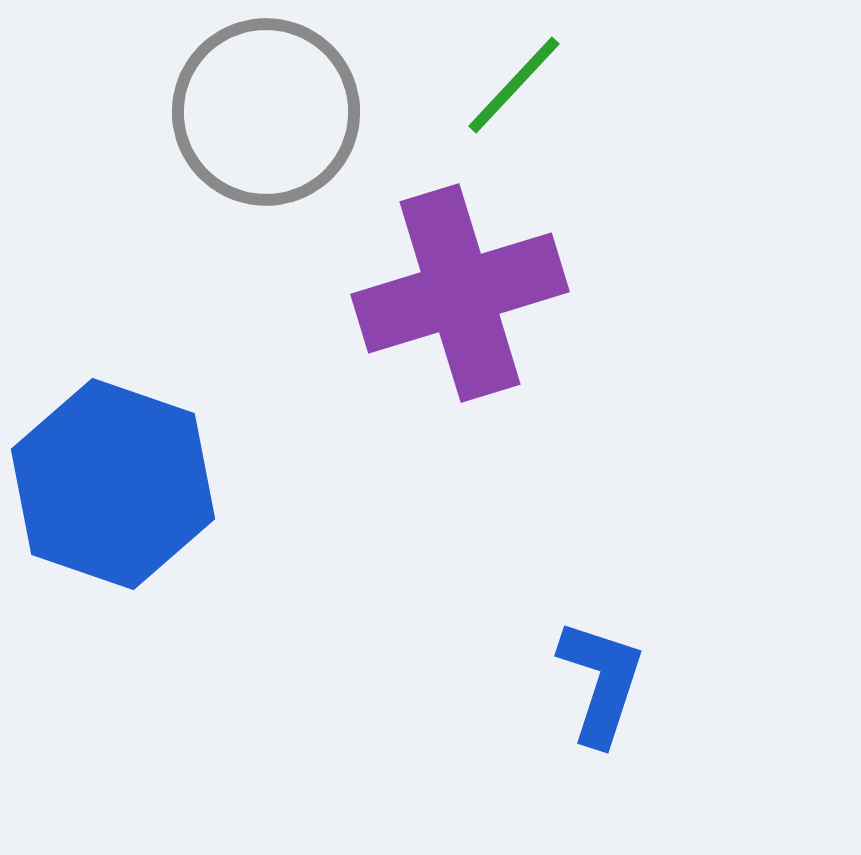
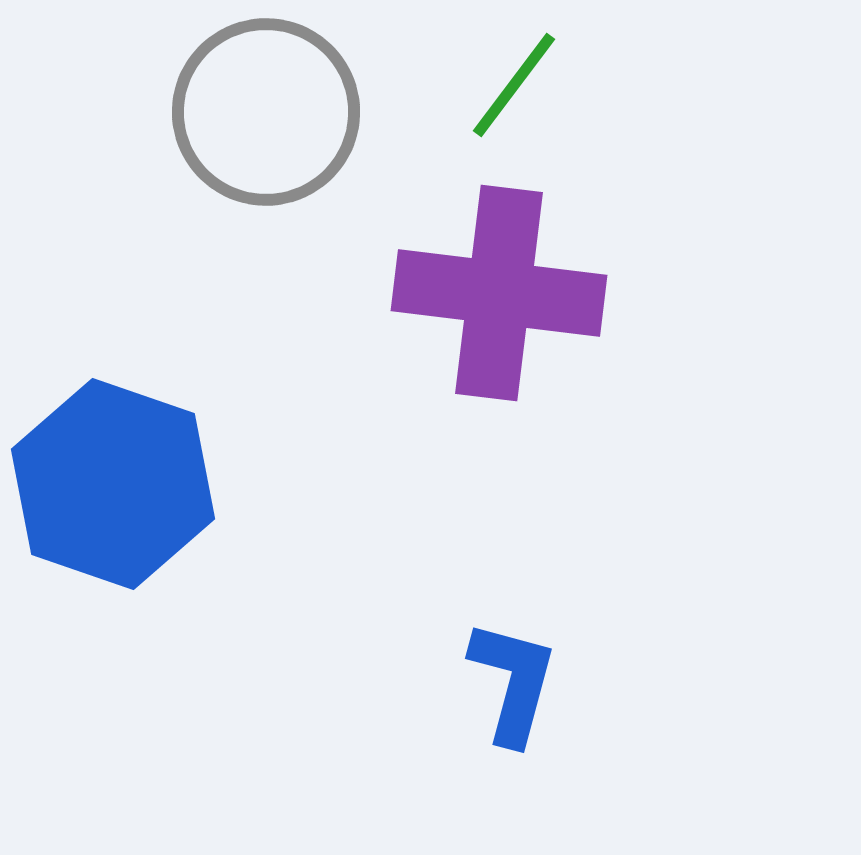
green line: rotated 6 degrees counterclockwise
purple cross: moved 39 px right; rotated 24 degrees clockwise
blue L-shape: moved 88 px left; rotated 3 degrees counterclockwise
